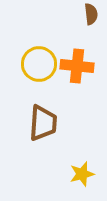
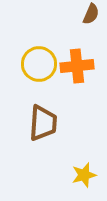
brown semicircle: rotated 30 degrees clockwise
orange cross: rotated 12 degrees counterclockwise
yellow star: moved 2 px right, 1 px down
